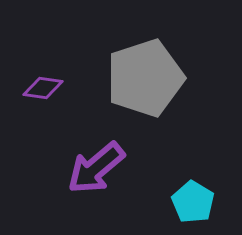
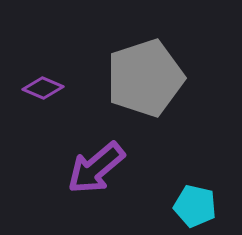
purple diamond: rotated 15 degrees clockwise
cyan pentagon: moved 2 px right, 4 px down; rotated 18 degrees counterclockwise
